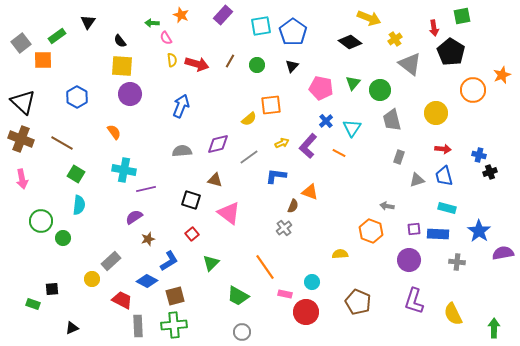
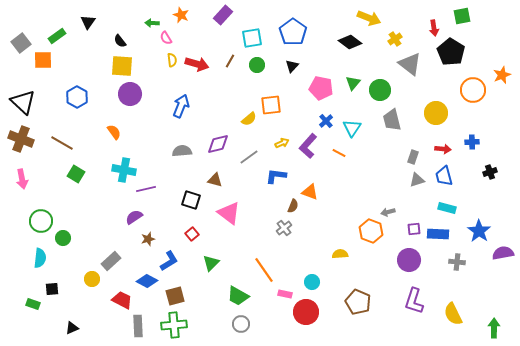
cyan square at (261, 26): moved 9 px left, 12 px down
blue cross at (479, 155): moved 7 px left, 13 px up; rotated 16 degrees counterclockwise
gray rectangle at (399, 157): moved 14 px right
cyan semicircle at (79, 205): moved 39 px left, 53 px down
gray arrow at (387, 206): moved 1 px right, 6 px down; rotated 24 degrees counterclockwise
orange line at (265, 267): moved 1 px left, 3 px down
gray circle at (242, 332): moved 1 px left, 8 px up
